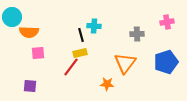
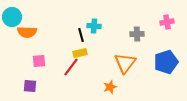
orange semicircle: moved 2 px left
pink square: moved 1 px right, 8 px down
orange star: moved 3 px right, 3 px down; rotated 24 degrees counterclockwise
